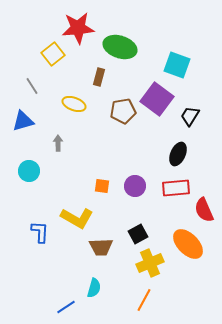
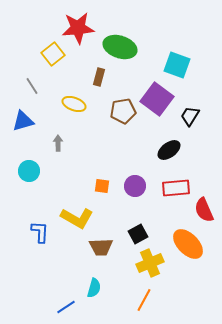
black ellipse: moved 9 px left, 4 px up; rotated 30 degrees clockwise
